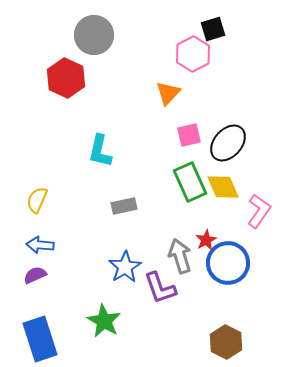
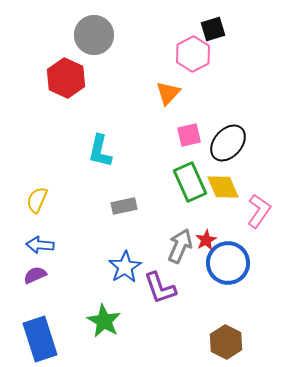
gray arrow: moved 10 px up; rotated 40 degrees clockwise
